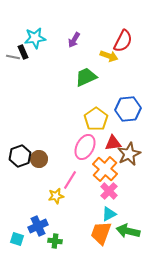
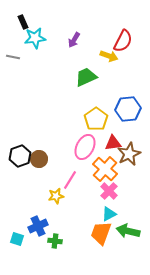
black rectangle: moved 30 px up
